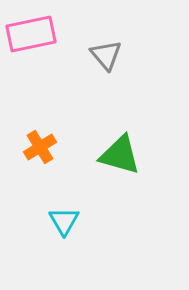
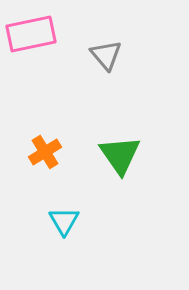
orange cross: moved 5 px right, 5 px down
green triangle: rotated 39 degrees clockwise
